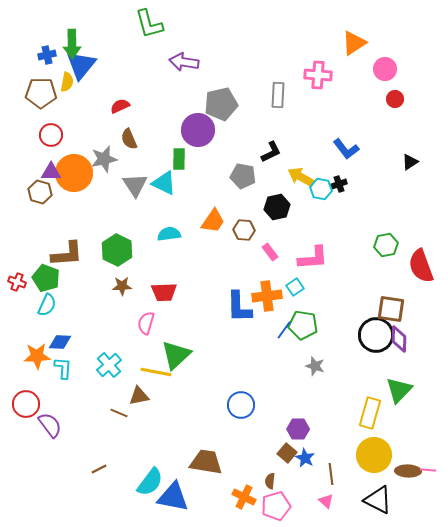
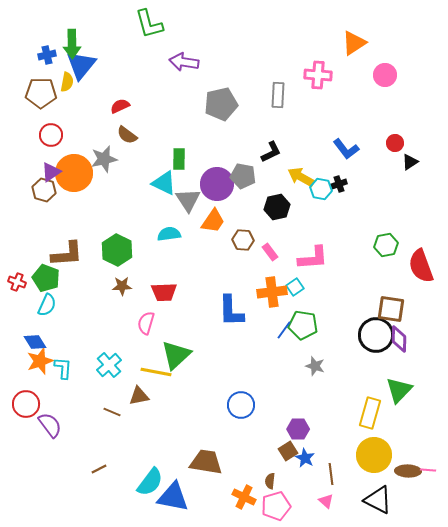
pink circle at (385, 69): moved 6 px down
red circle at (395, 99): moved 44 px down
purple circle at (198, 130): moved 19 px right, 54 px down
brown semicircle at (129, 139): moved 2 px left, 4 px up; rotated 30 degrees counterclockwise
purple triangle at (51, 172): rotated 35 degrees counterclockwise
gray triangle at (135, 185): moved 53 px right, 15 px down
brown hexagon at (40, 192): moved 4 px right, 2 px up
brown hexagon at (244, 230): moved 1 px left, 10 px down
orange cross at (267, 296): moved 5 px right, 4 px up
blue L-shape at (239, 307): moved 8 px left, 4 px down
blue diamond at (60, 342): moved 25 px left; rotated 55 degrees clockwise
orange star at (37, 356): moved 3 px right, 5 px down; rotated 16 degrees counterclockwise
brown line at (119, 413): moved 7 px left, 1 px up
brown square at (287, 453): moved 1 px right, 2 px up; rotated 18 degrees clockwise
